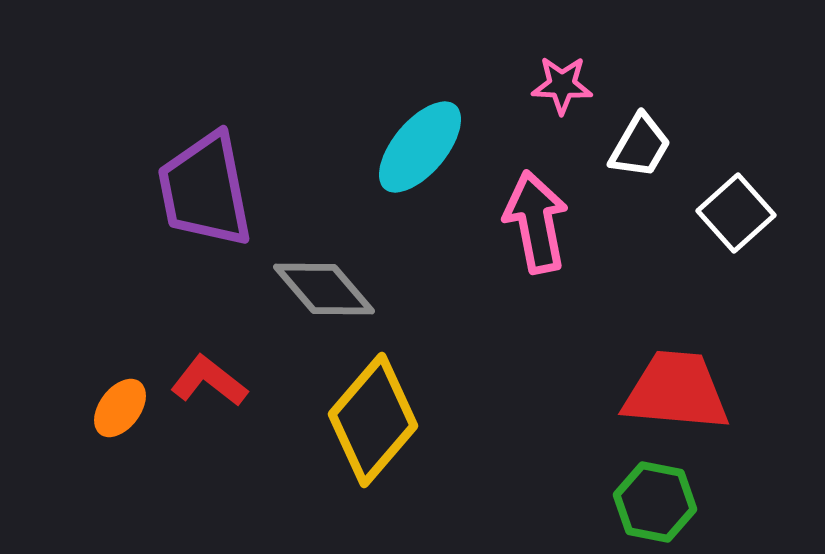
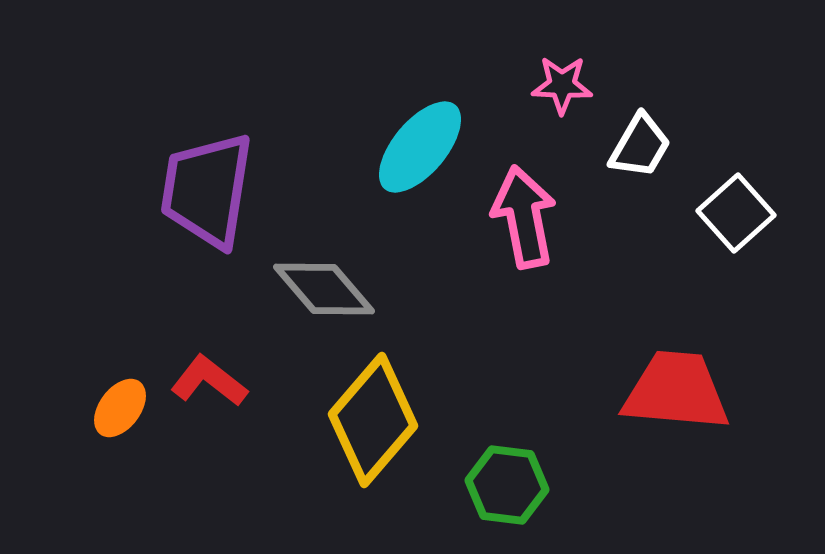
purple trapezoid: moved 2 px right; rotated 20 degrees clockwise
pink arrow: moved 12 px left, 5 px up
green hexagon: moved 148 px left, 17 px up; rotated 4 degrees counterclockwise
